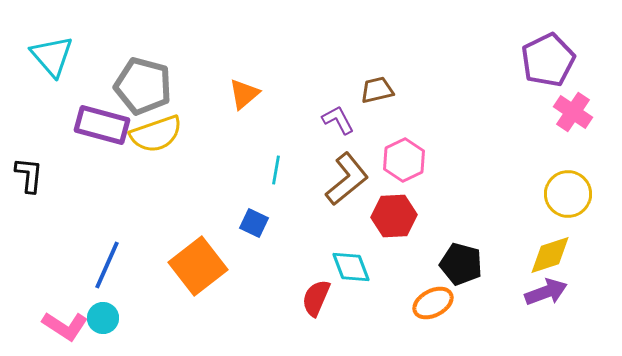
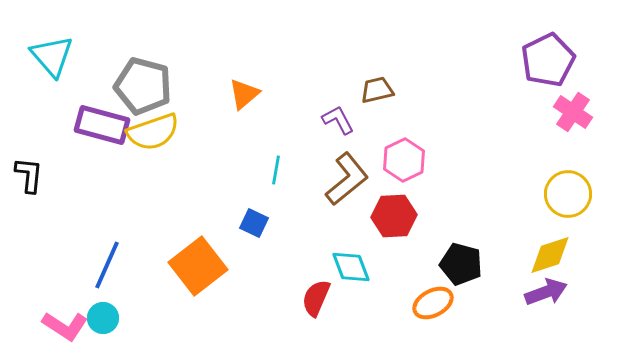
yellow semicircle: moved 3 px left, 2 px up
